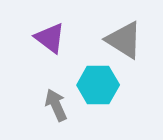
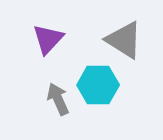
purple triangle: moved 2 px left, 1 px down; rotated 36 degrees clockwise
gray arrow: moved 2 px right, 6 px up
